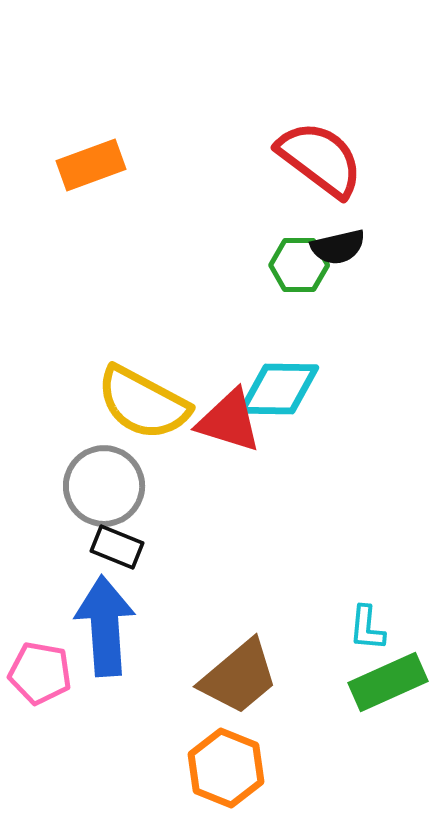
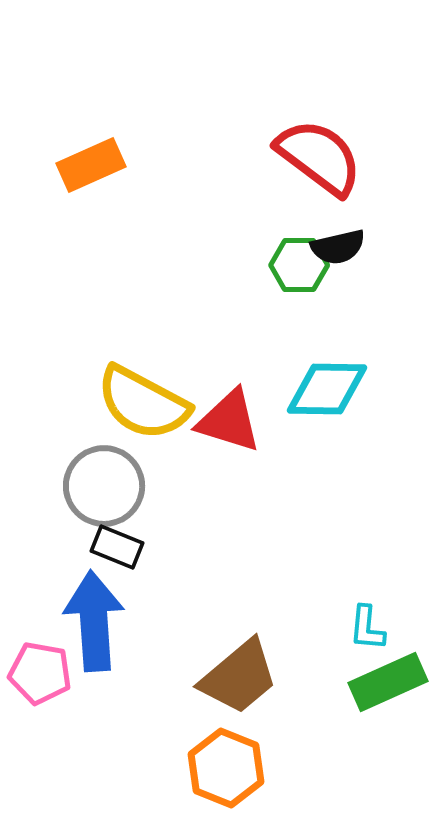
red semicircle: moved 1 px left, 2 px up
orange rectangle: rotated 4 degrees counterclockwise
cyan diamond: moved 48 px right
blue arrow: moved 11 px left, 5 px up
